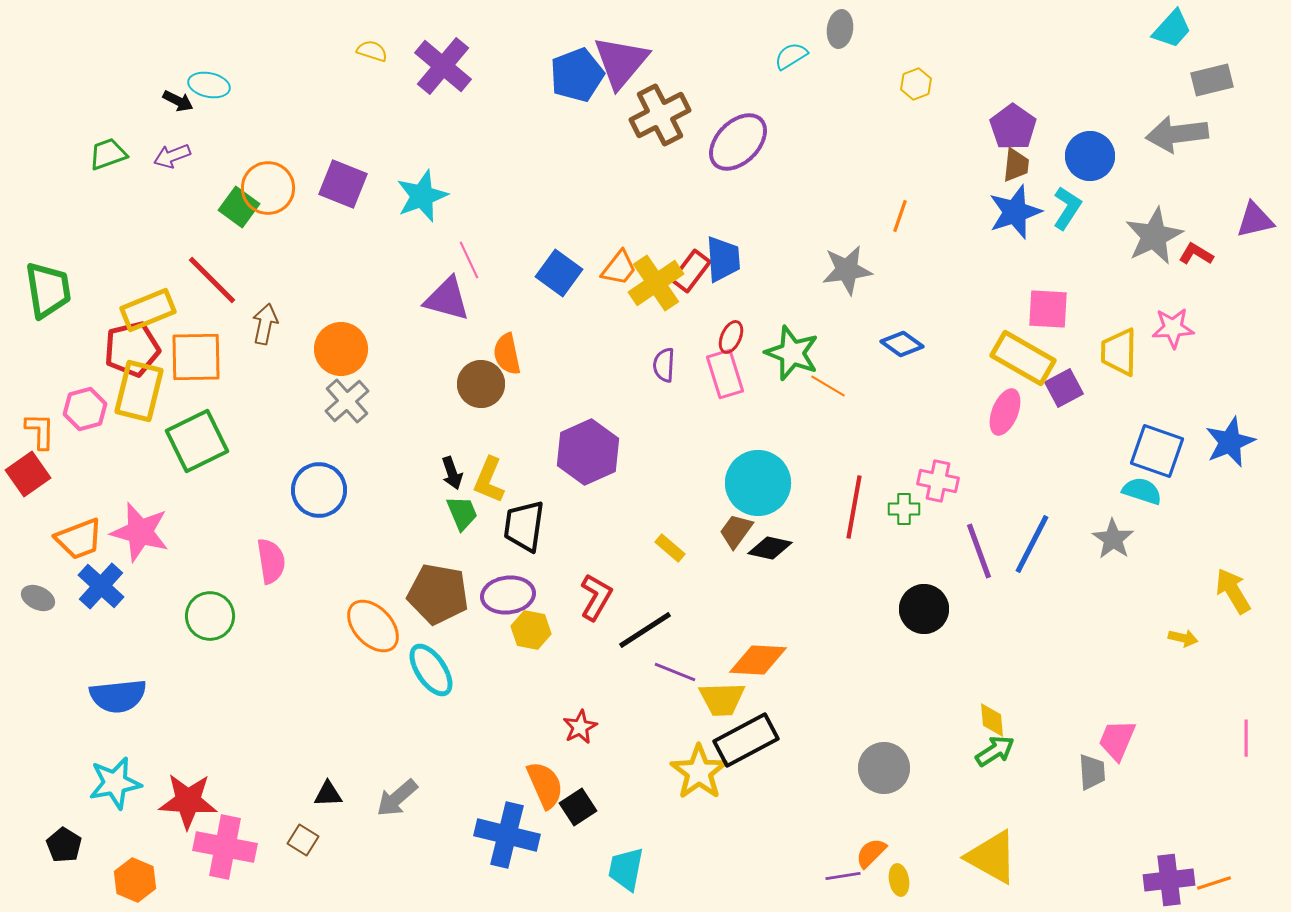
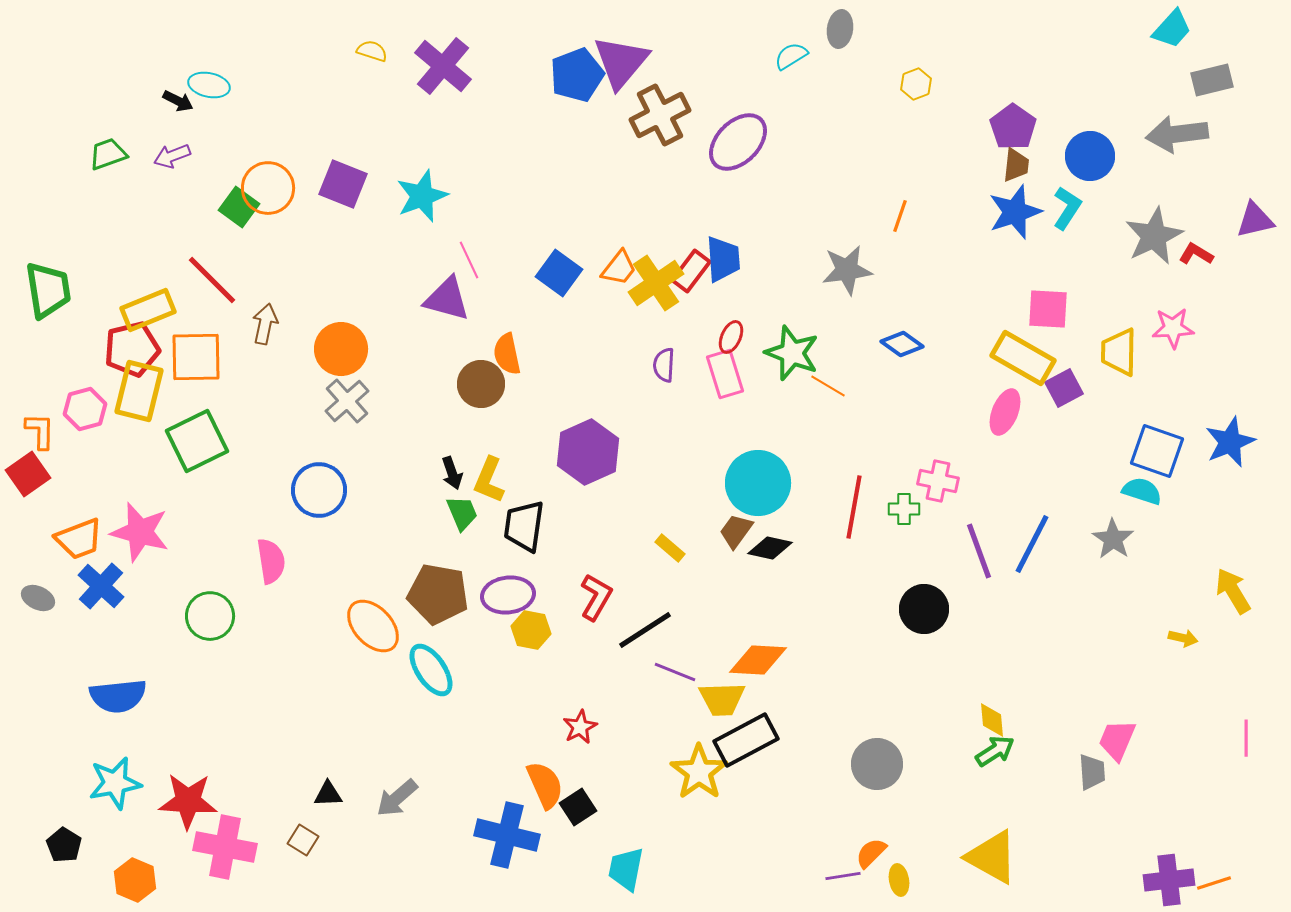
gray circle at (884, 768): moved 7 px left, 4 px up
